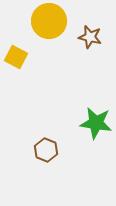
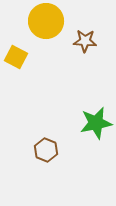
yellow circle: moved 3 px left
brown star: moved 5 px left, 4 px down; rotated 10 degrees counterclockwise
green star: rotated 20 degrees counterclockwise
